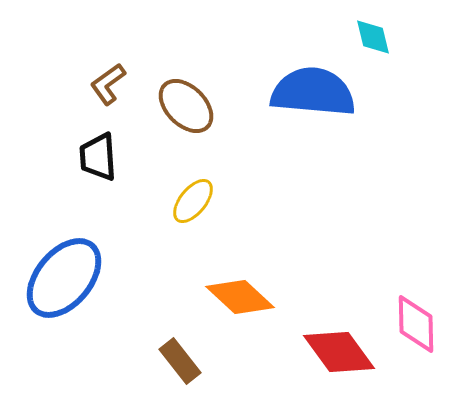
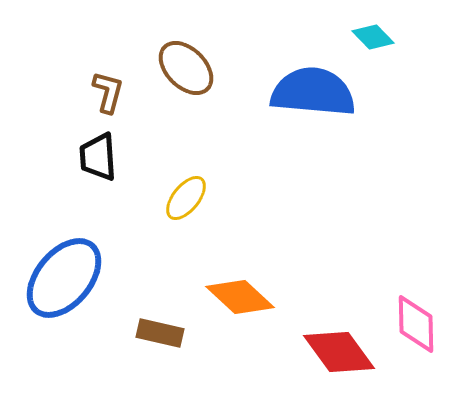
cyan diamond: rotated 30 degrees counterclockwise
brown L-shape: moved 8 px down; rotated 141 degrees clockwise
brown ellipse: moved 38 px up
yellow ellipse: moved 7 px left, 3 px up
brown rectangle: moved 20 px left, 28 px up; rotated 39 degrees counterclockwise
